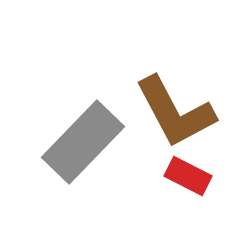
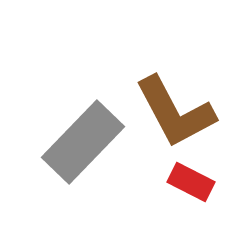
red rectangle: moved 3 px right, 6 px down
